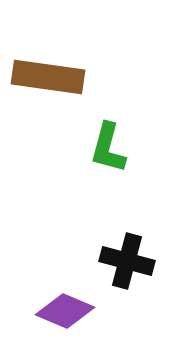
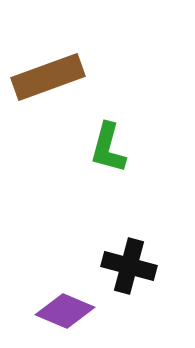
brown rectangle: rotated 28 degrees counterclockwise
black cross: moved 2 px right, 5 px down
